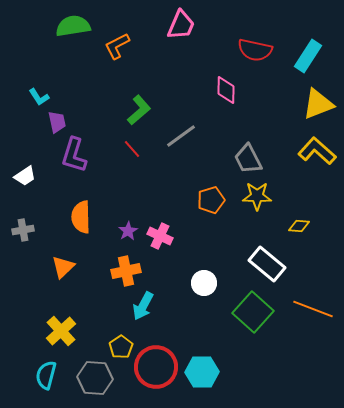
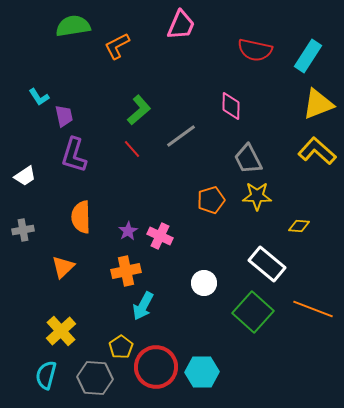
pink diamond: moved 5 px right, 16 px down
purple trapezoid: moved 7 px right, 6 px up
